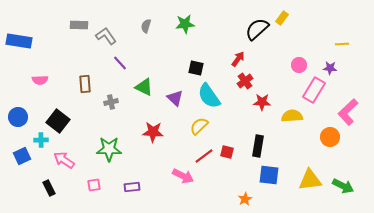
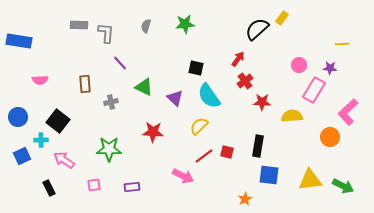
gray L-shape at (106, 36): moved 3 px up; rotated 40 degrees clockwise
